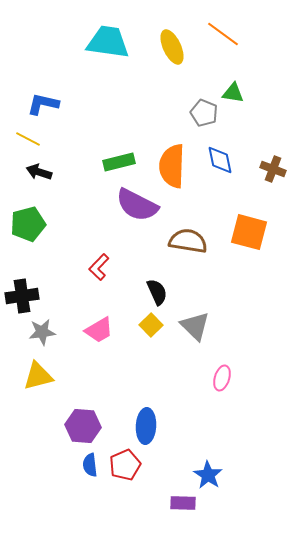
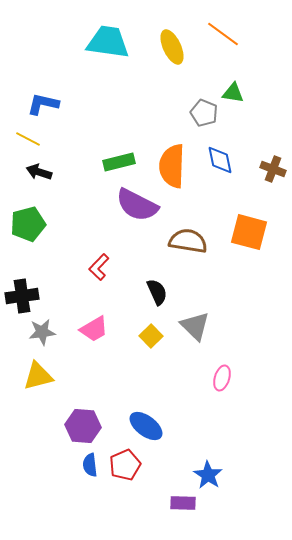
yellow square: moved 11 px down
pink trapezoid: moved 5 px left, 1 px up
blue ellipse: rotated 56 degrees counterclockwise
